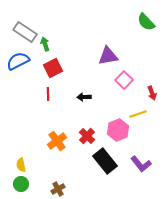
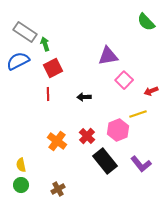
red arrow: moved 1 px left, 2 px up; rotated 88 degrees clockwise
orange cross: rotated 18 degrees counterclockwise
green circle: moved 1 px down
